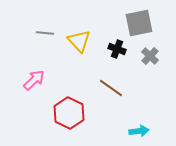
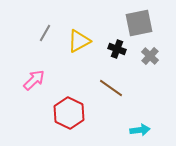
gray line: rotated 66 degrees counterclockwise
yellow triangle: rotated 45 degrees clockwise
cyan arrow: moved 1 px right, 1 px up
